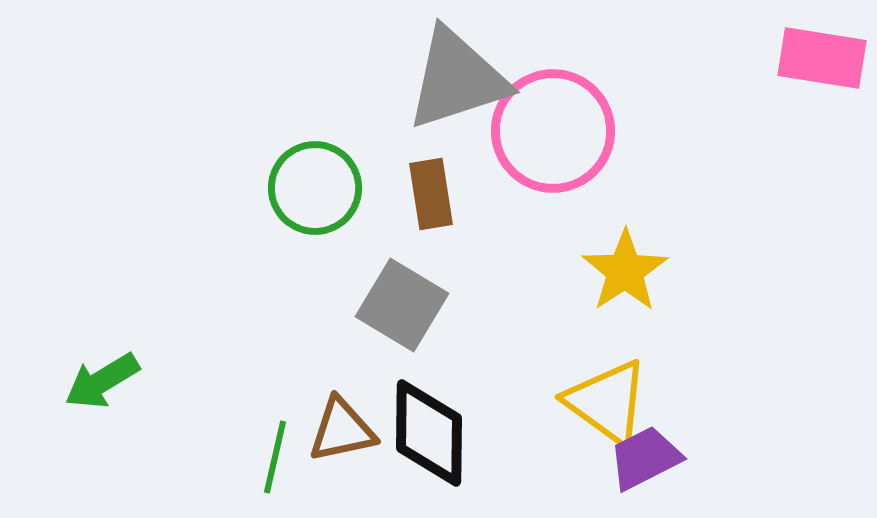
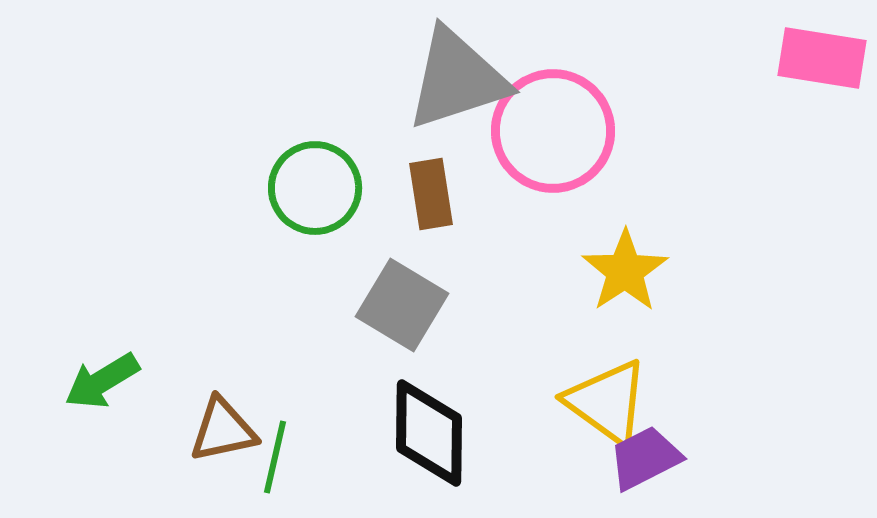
brown triangle: moved 119 px left
